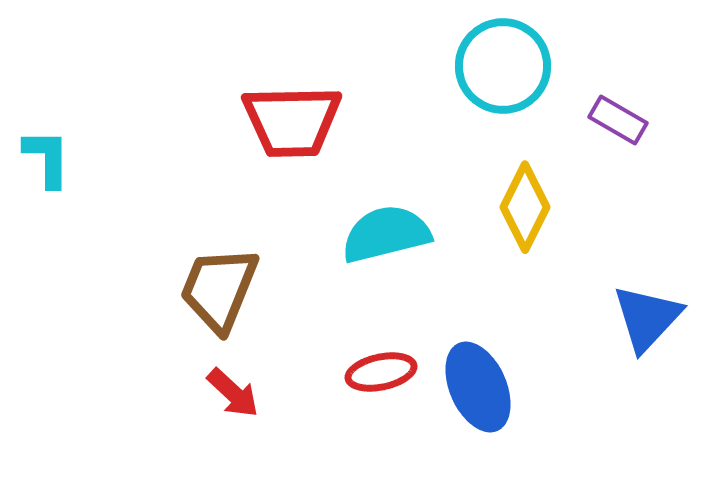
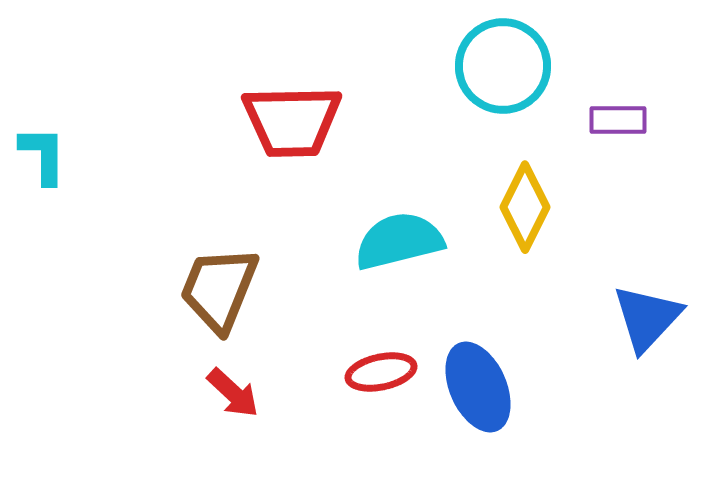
purple rectangle: rotated 30 degrees counterclockwise
cyan L-shape: moved 4 px left, 3 px up
cyan semicircle: moved 13 px right, 7 px down
